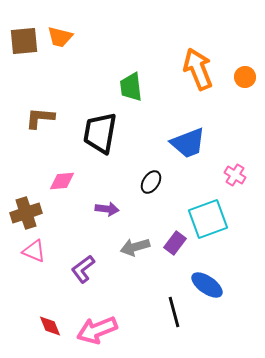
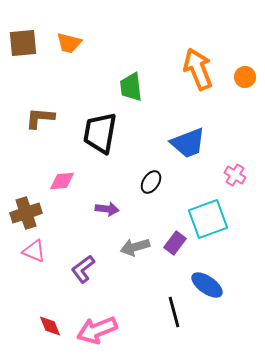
orange trapezoid: moved 9 px right, 6 px down
brown square: moved 1 px left, 2 px down
